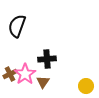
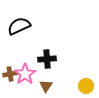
black semicircle: moved 2 px right; rotated 45 degrees clockwise
brown cross: rotated 16 degrees clockwise
brown triangle: moved 3 px right, 4 px down
